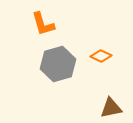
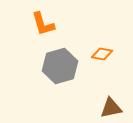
orange diamond: moved 1 px right, 2 px up; rotated 15 degrees counterclockwise
gray hexagon: moved 2 px right, 2 px down
